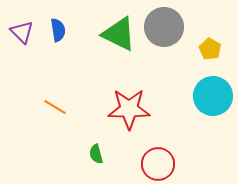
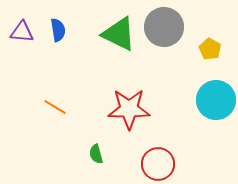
purple triangle: rotated 40 degrees counterclockwise
cyan circle: moved 3 px right, 4 px down
